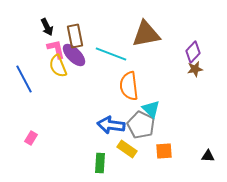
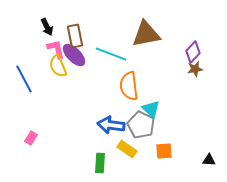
black triangle: moved 1 px right, 4 px down
